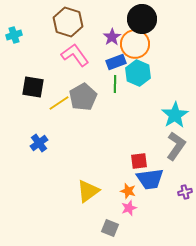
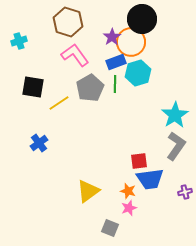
cyan cross: moved 5 px right, 6 px down
orange circle: moved 4 px left, 2 px up
cyan hexagon: rotated 20 degrees clockwise
gray pentagon: moved 7 px right, 9 px up
